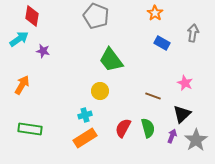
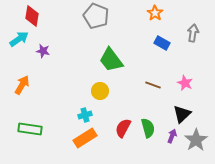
brown line: moved 11 px up
